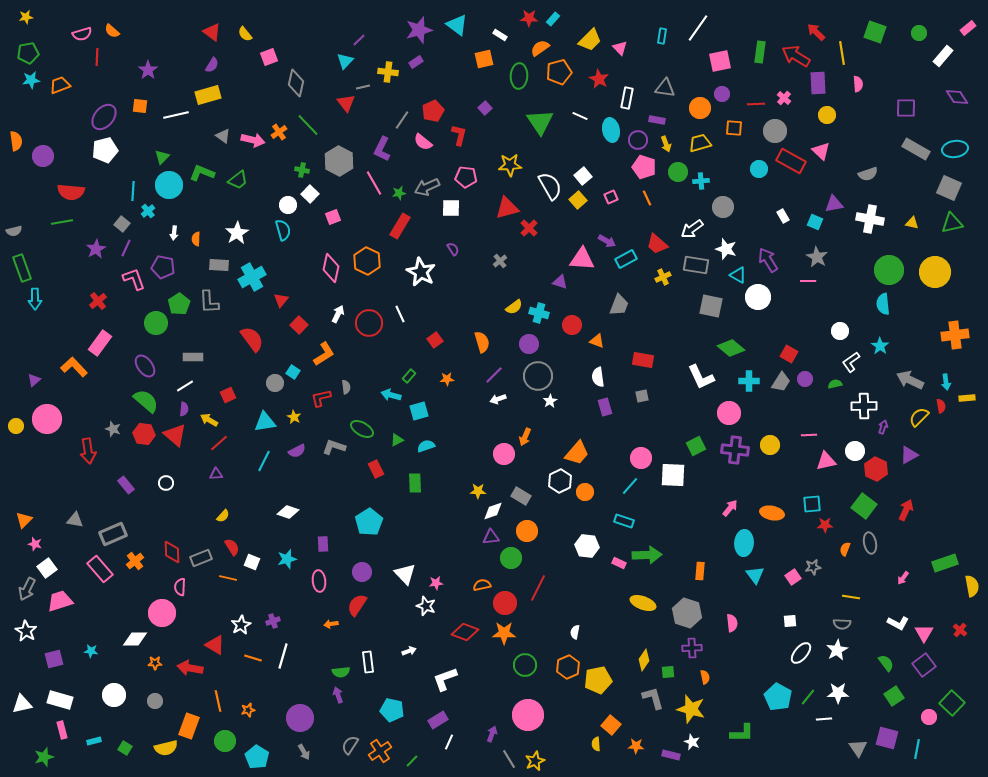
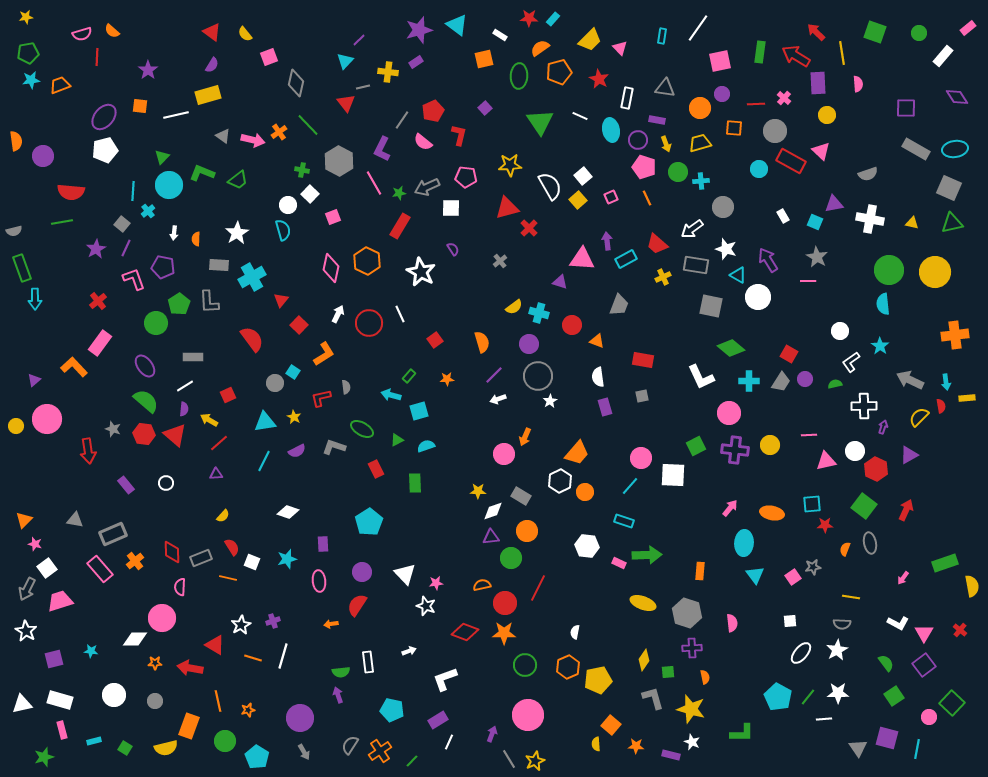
purple arrow at (607, 241): rotated 126 degrees counterclockwise
pink circle at (162, 613): moved 5 px down
